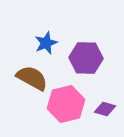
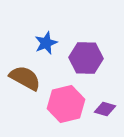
brown semicircle: moved 7 px left
